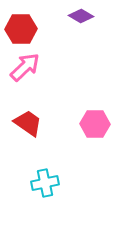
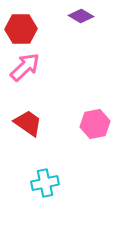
pink hexagon: rotated 12 degrees counterclockwise
